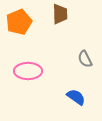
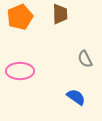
orange pentagon: moved 1 px right, 5 px up
pink ellipse: moved 8 px left
